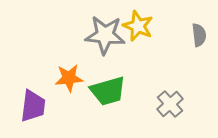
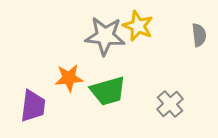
gray star: moved 1 px down
